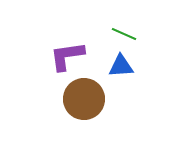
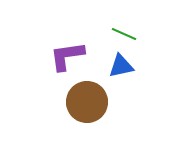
blue triangle: rotated 8 degrees counterclockwise
brown circle: moved 3 px right, 3 px down
